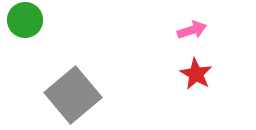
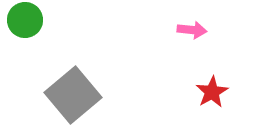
pink arrow: rotated 24 degrees clockwise
red star: moved 16 px right, 18 px down; rotated 12 degrees clockwise
